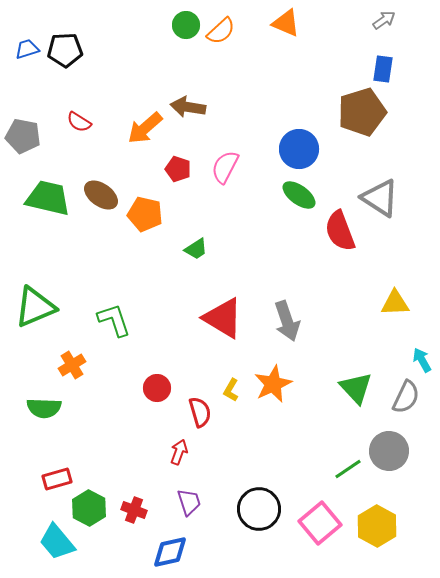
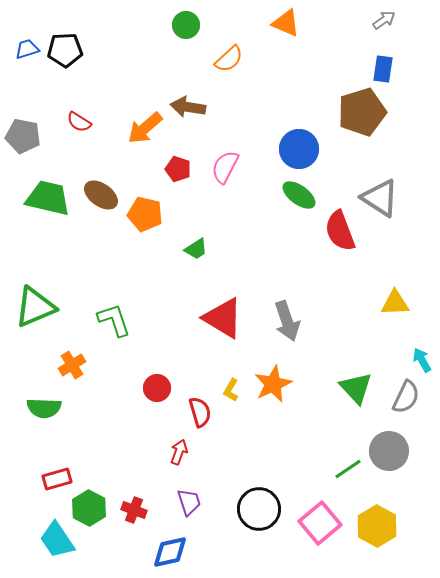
orange semicircle at (221, 31): moved 8 px right, 28 px down
cyan trapezoid at (57, 542): moved 2 px up; rotated 6 degrees clockwise
